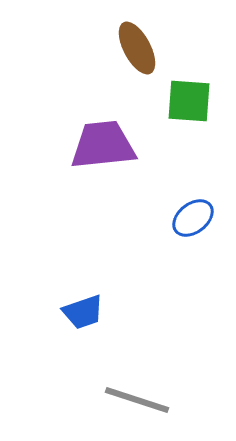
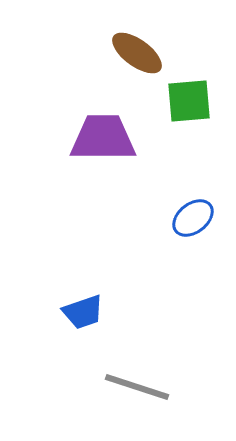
brown ellipse: moved 5 px down; rotated 26 degrees counterclockwise
green square: rotated 9 degrees counterclockwise
purple trapezoid: moved 7 px up; rotated 6 degrees clockwise
gray line: moved 13 px up
